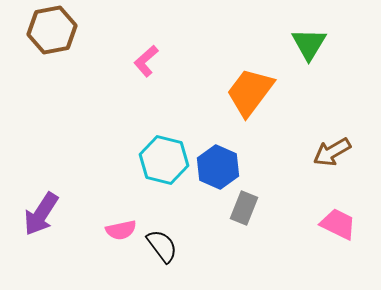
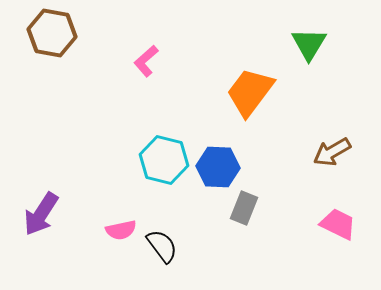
brown hexagon: moved 3 px down; rotated 21 degrees clockwise
blue hexagon: rotated 21 degrees counterclockwise
